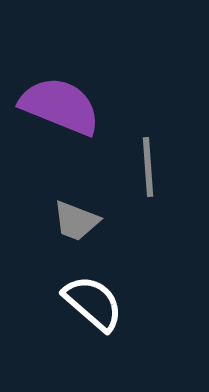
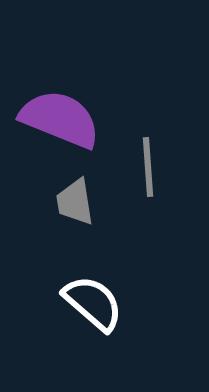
purple semicircle: moved 13 px down
gray trapezoid: moved 1 px left, 19 px up; rotated 60 degrees clockwise
